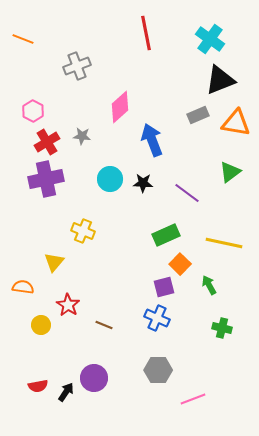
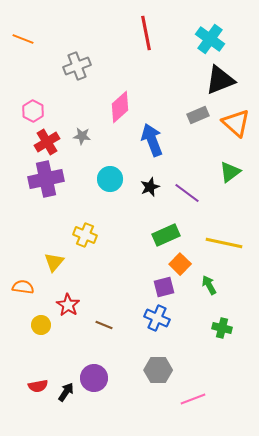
orange triangle: rotated 32 degrees clockwise
black star: moved 7 px right, 4 px down; rotated 24 degrees counterclockwise
yellow cross: moved 2 px right, 4 px down
